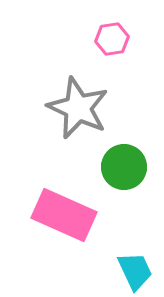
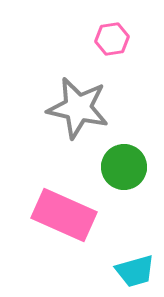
gray star: rotated 12 degrees counterclockwise
cyan trapezoid: rotated 99 degrees clockwise
